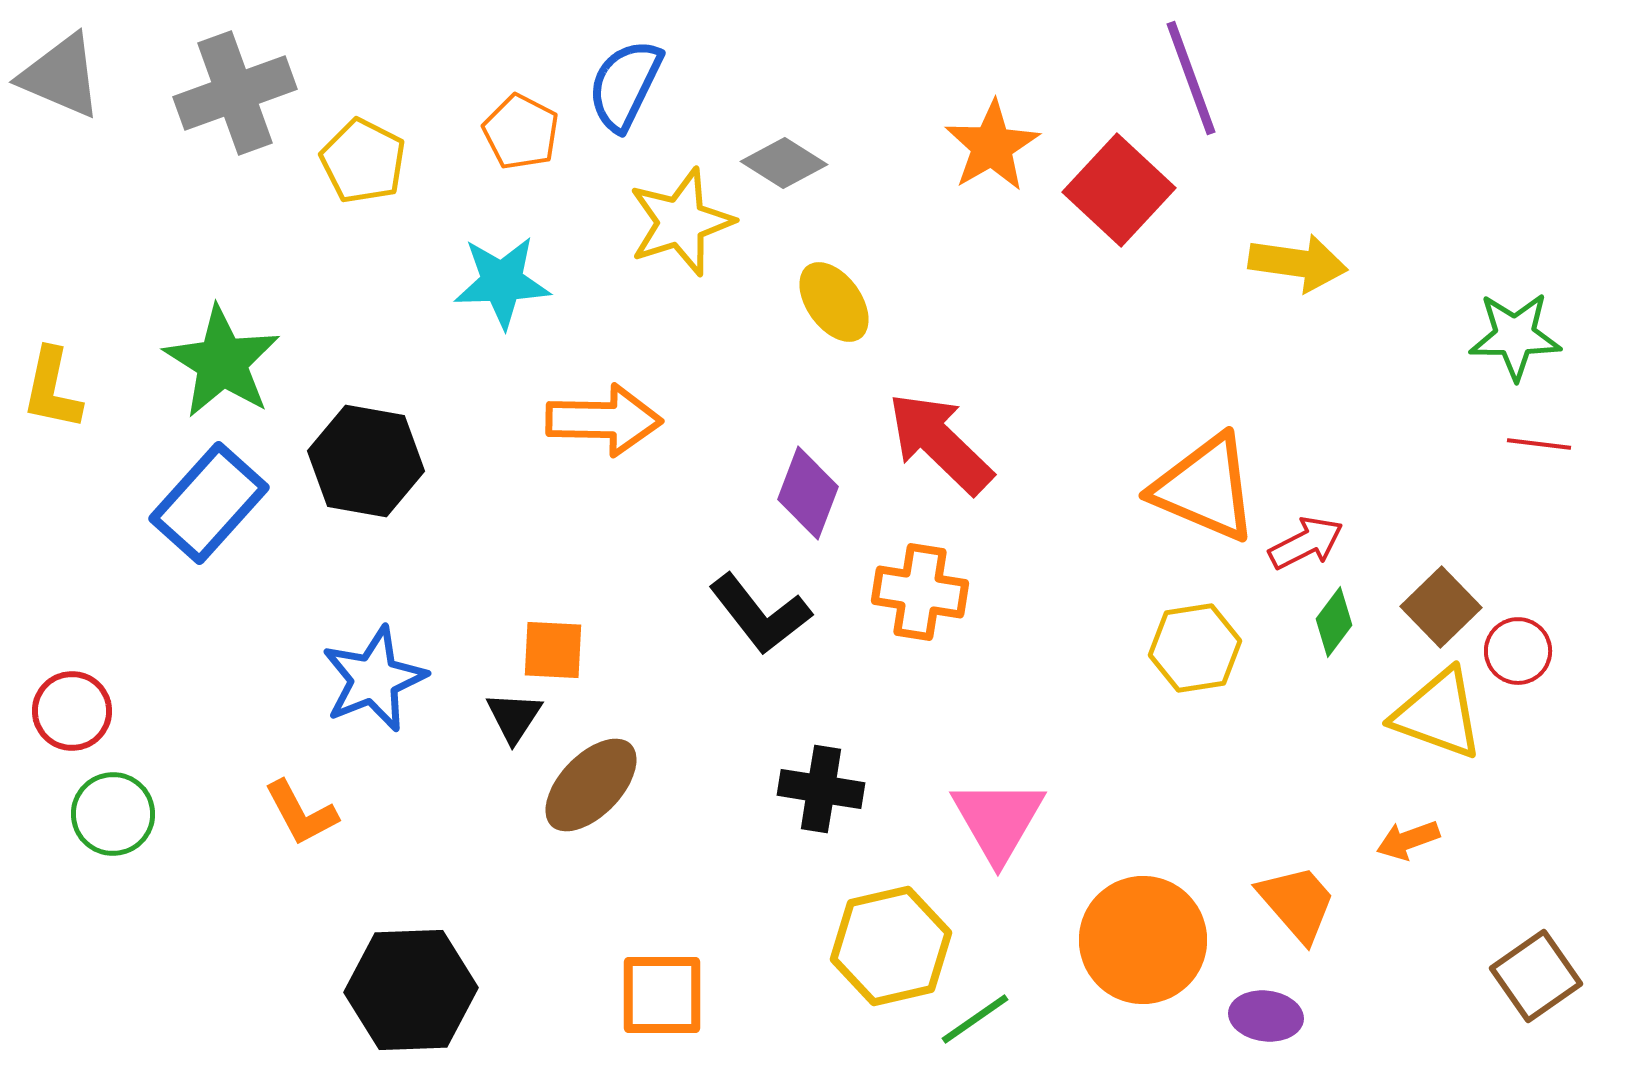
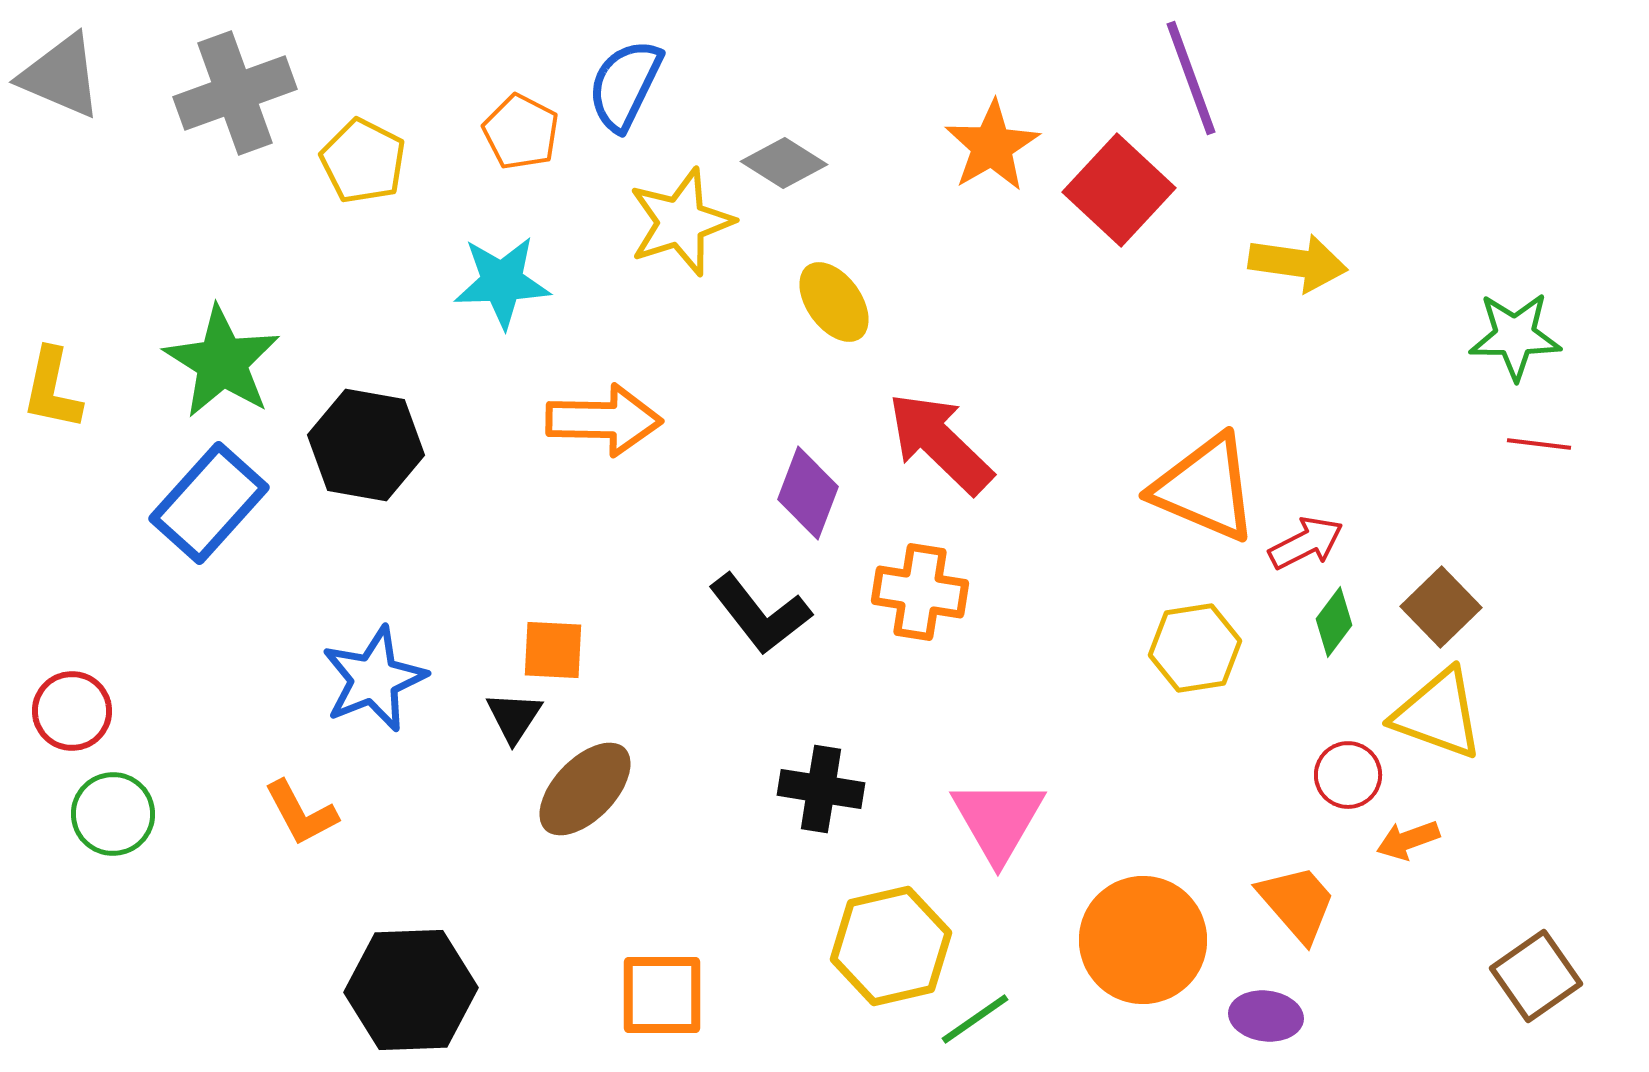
black hexagon at (366, 461): moved 16 px up
red circle at (1518, 651): moved 170 px left, 124 px down
brown ellipse at (591, 785): moved 6 px left, 4 px down
